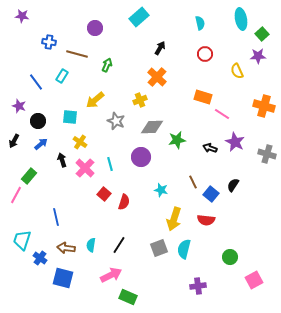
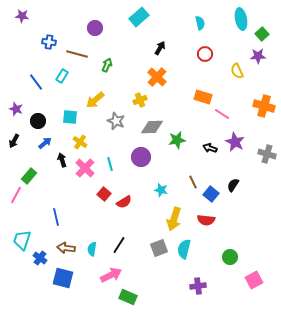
purple star at (19, 106): moved 3 px left, 3 px down
blue arrow at (41, 144): moved 4 px right, 1 px up
red semicircle at (124, 202): rotated 42 degrees clockwise
cyan semicircle at (91, 245): moved 1 px right, 4 px down
